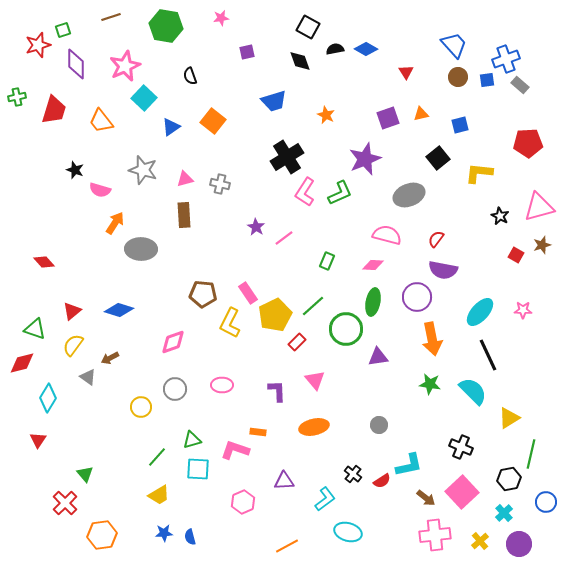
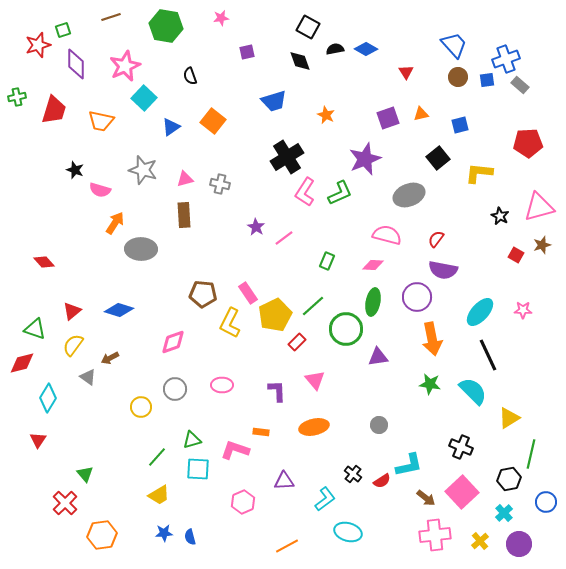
orange trapezoid at (101, 121): rotated 40 degrees counterclockwise
orange rectangle at (258, 432): moved 3 px right
